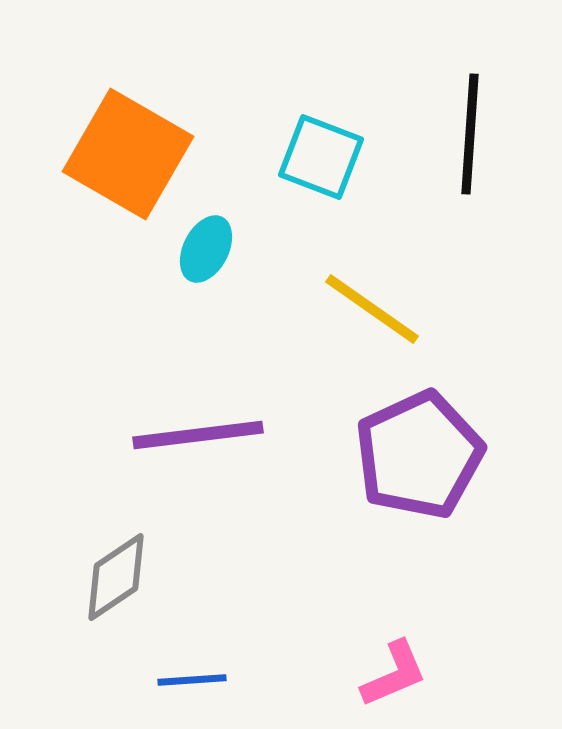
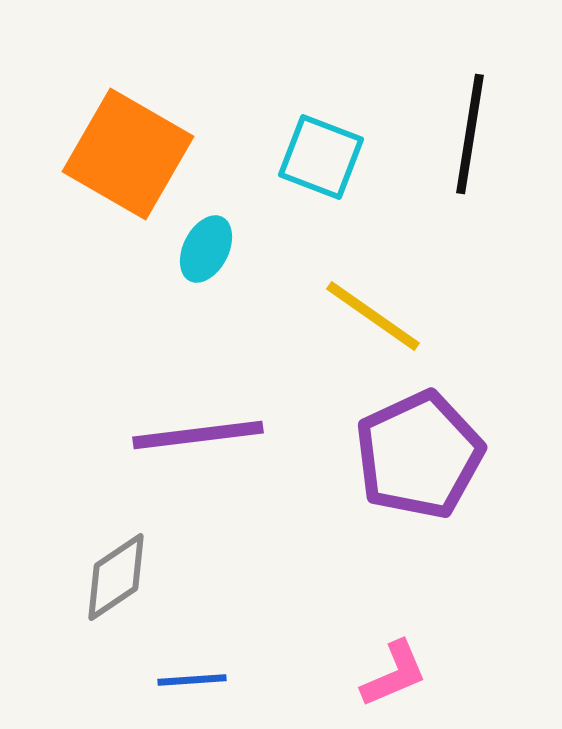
black line: rotated 5 degrees clockwise
yellow line: moved 1 px right, 7 px down
